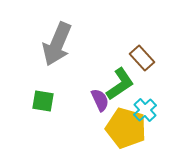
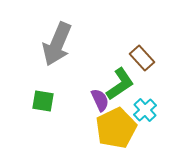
yellow pentagon: moved 10 px left; rotated 30 degrees clockwise
